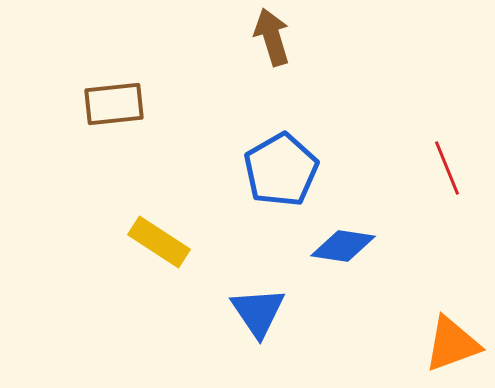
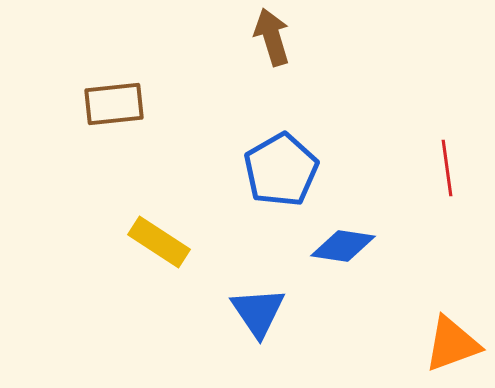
red line: rotated 14 degrees clockwise
